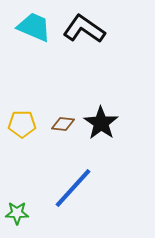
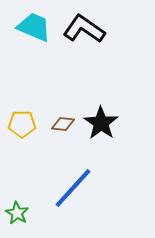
green star: rotated 30 degrees clockwise
